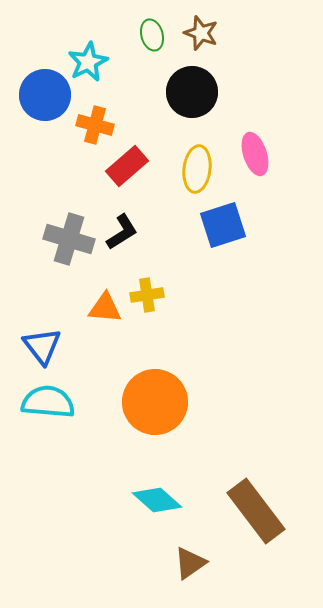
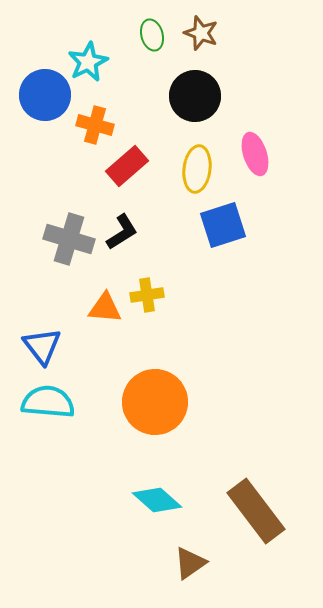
black circle: moved 3 px right, 4 px down
